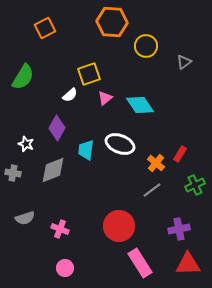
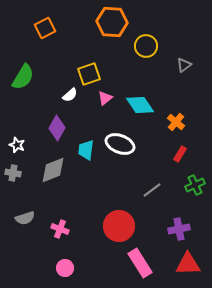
gray triangle: moved 3 px down
white star: moved 9 px left, 1 px down
orange cross: moved 20 px right, 41 px up
